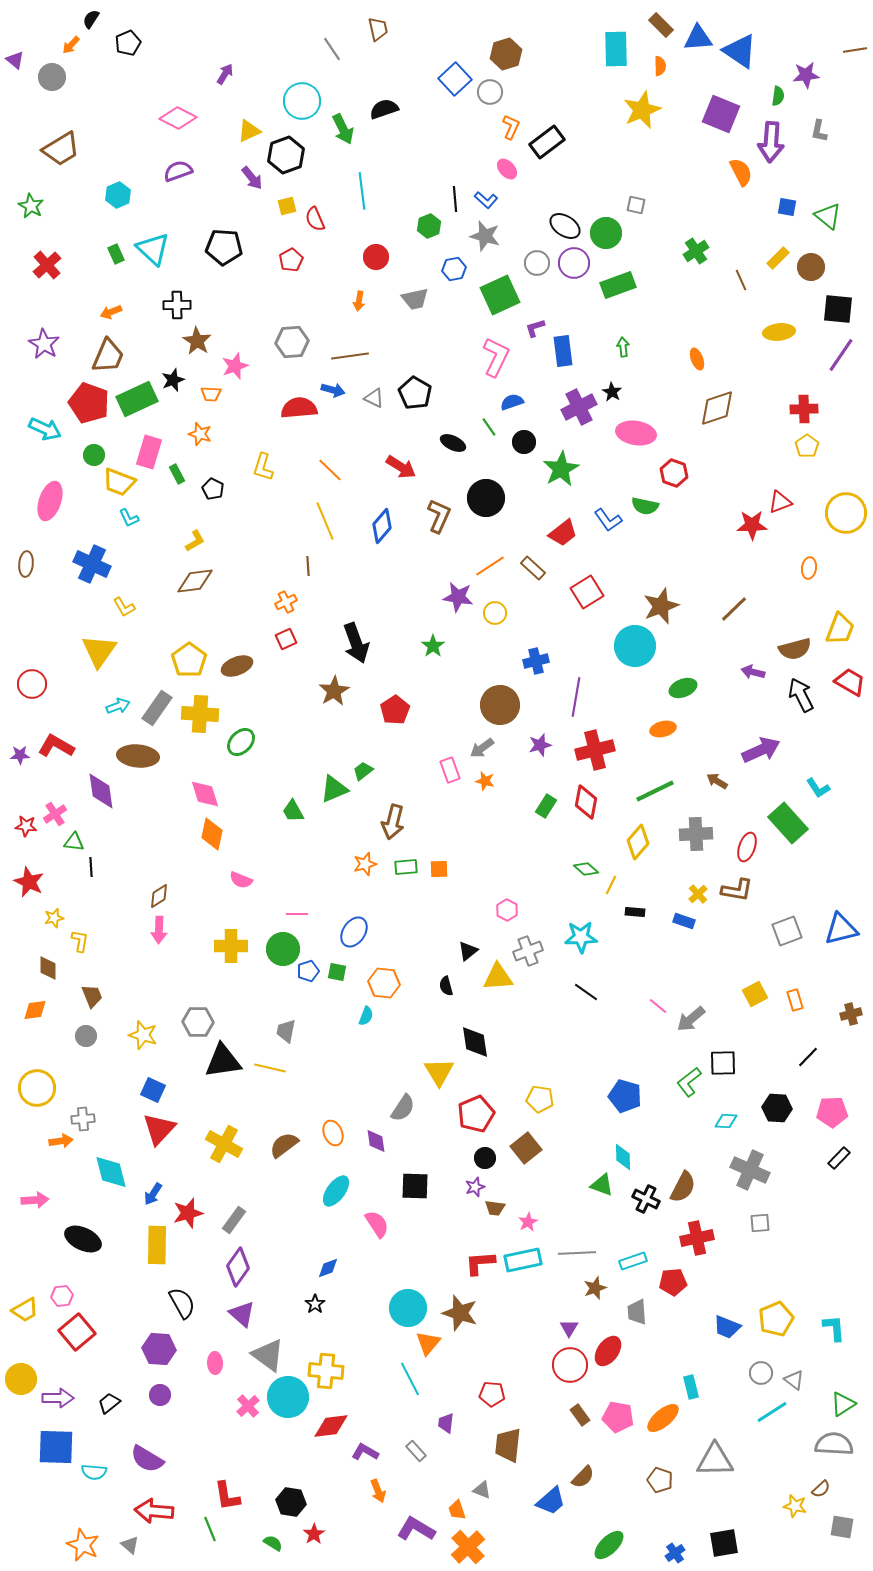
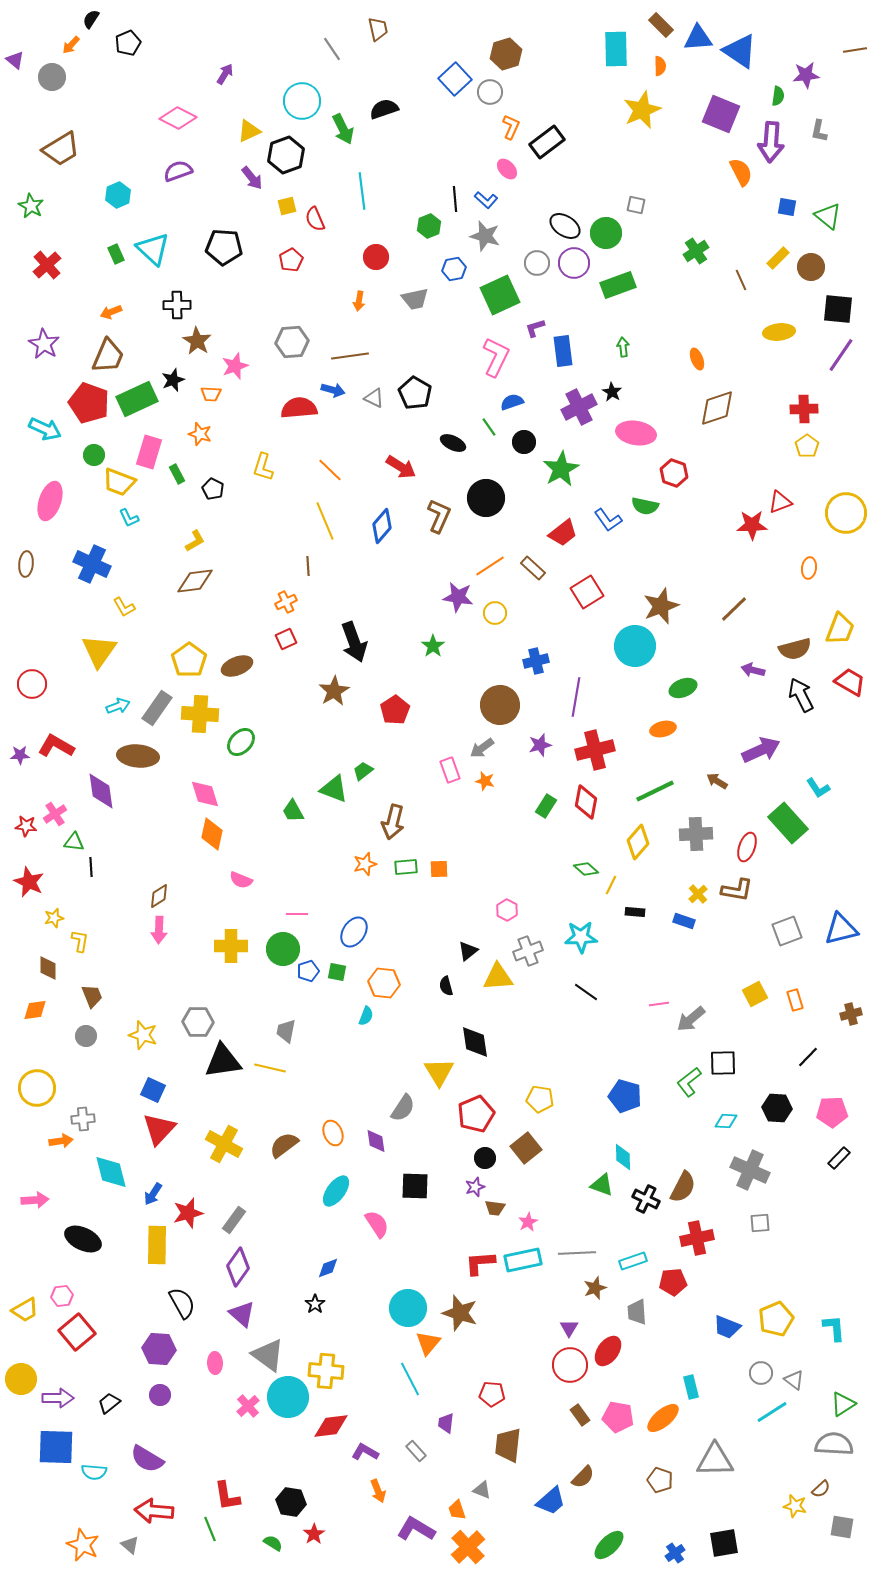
black arrow at (356, 643): moved 2 px left, 1 px up
purple arrow at (753, 672): moved 2 px up
green triangle at (334, 789): rotated 44 degrees clockwise
pink line at (658, 1006): moved 1 px right, 2 px up; rotated 48 degrees counterclockwise
